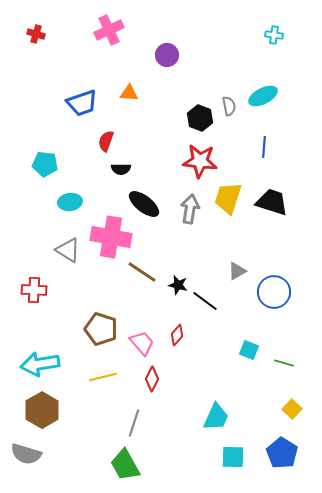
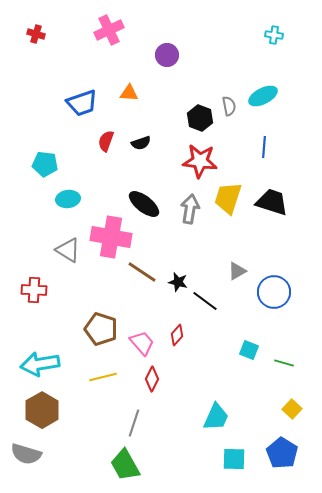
black semicircle at (121, 169): moved 20 px right, 26 px up; rotated 18 degrees counterclockwise
cyan ellipse at (70, 202): moved 2 px left, 3 px up
black star at (178, 285): moved 3 px up
cyan square at (233, 457): moved 1 px right, 2 px down
